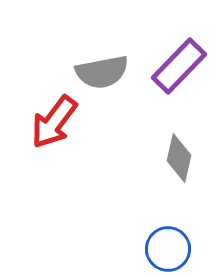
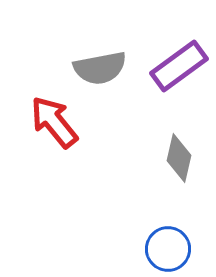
purple rectangle: rotated 10 degrees clockwise
gray semicircle: moved 2 px left, 4 px up
red arrow: rotated 104 degrees clockwise
